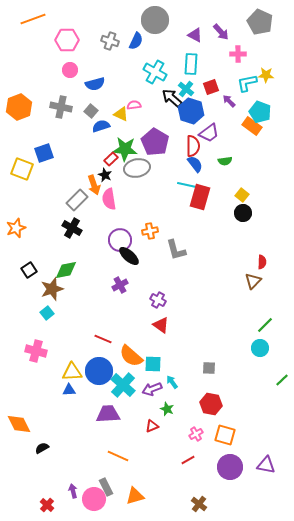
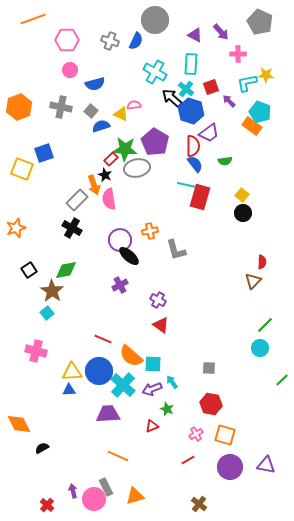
brown star at (52, 289): moved 2 px down; rotated 20 degrees counterclockwise
